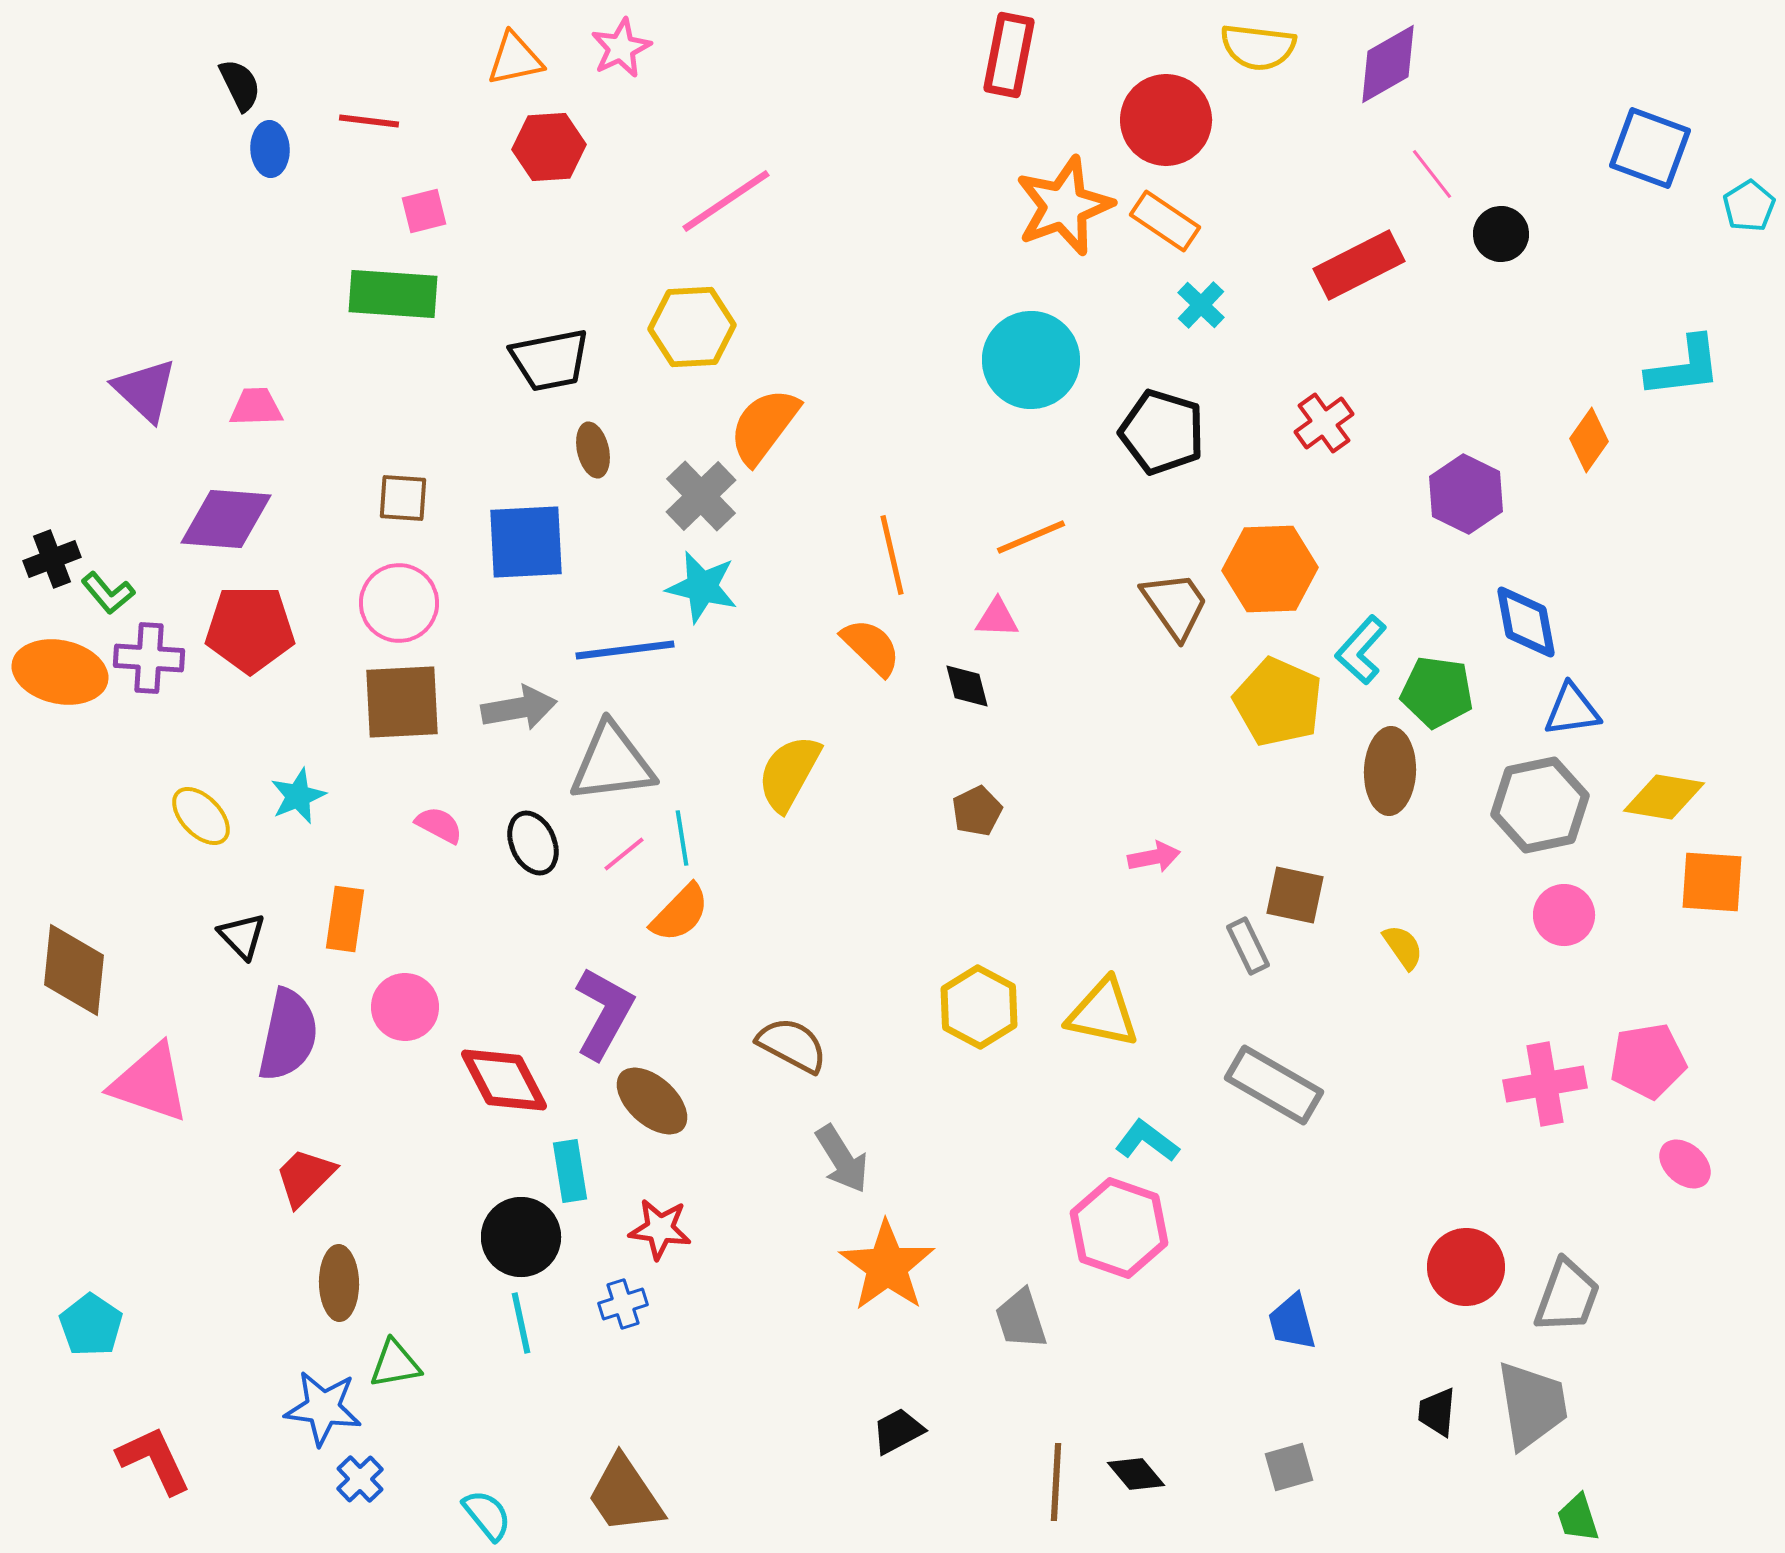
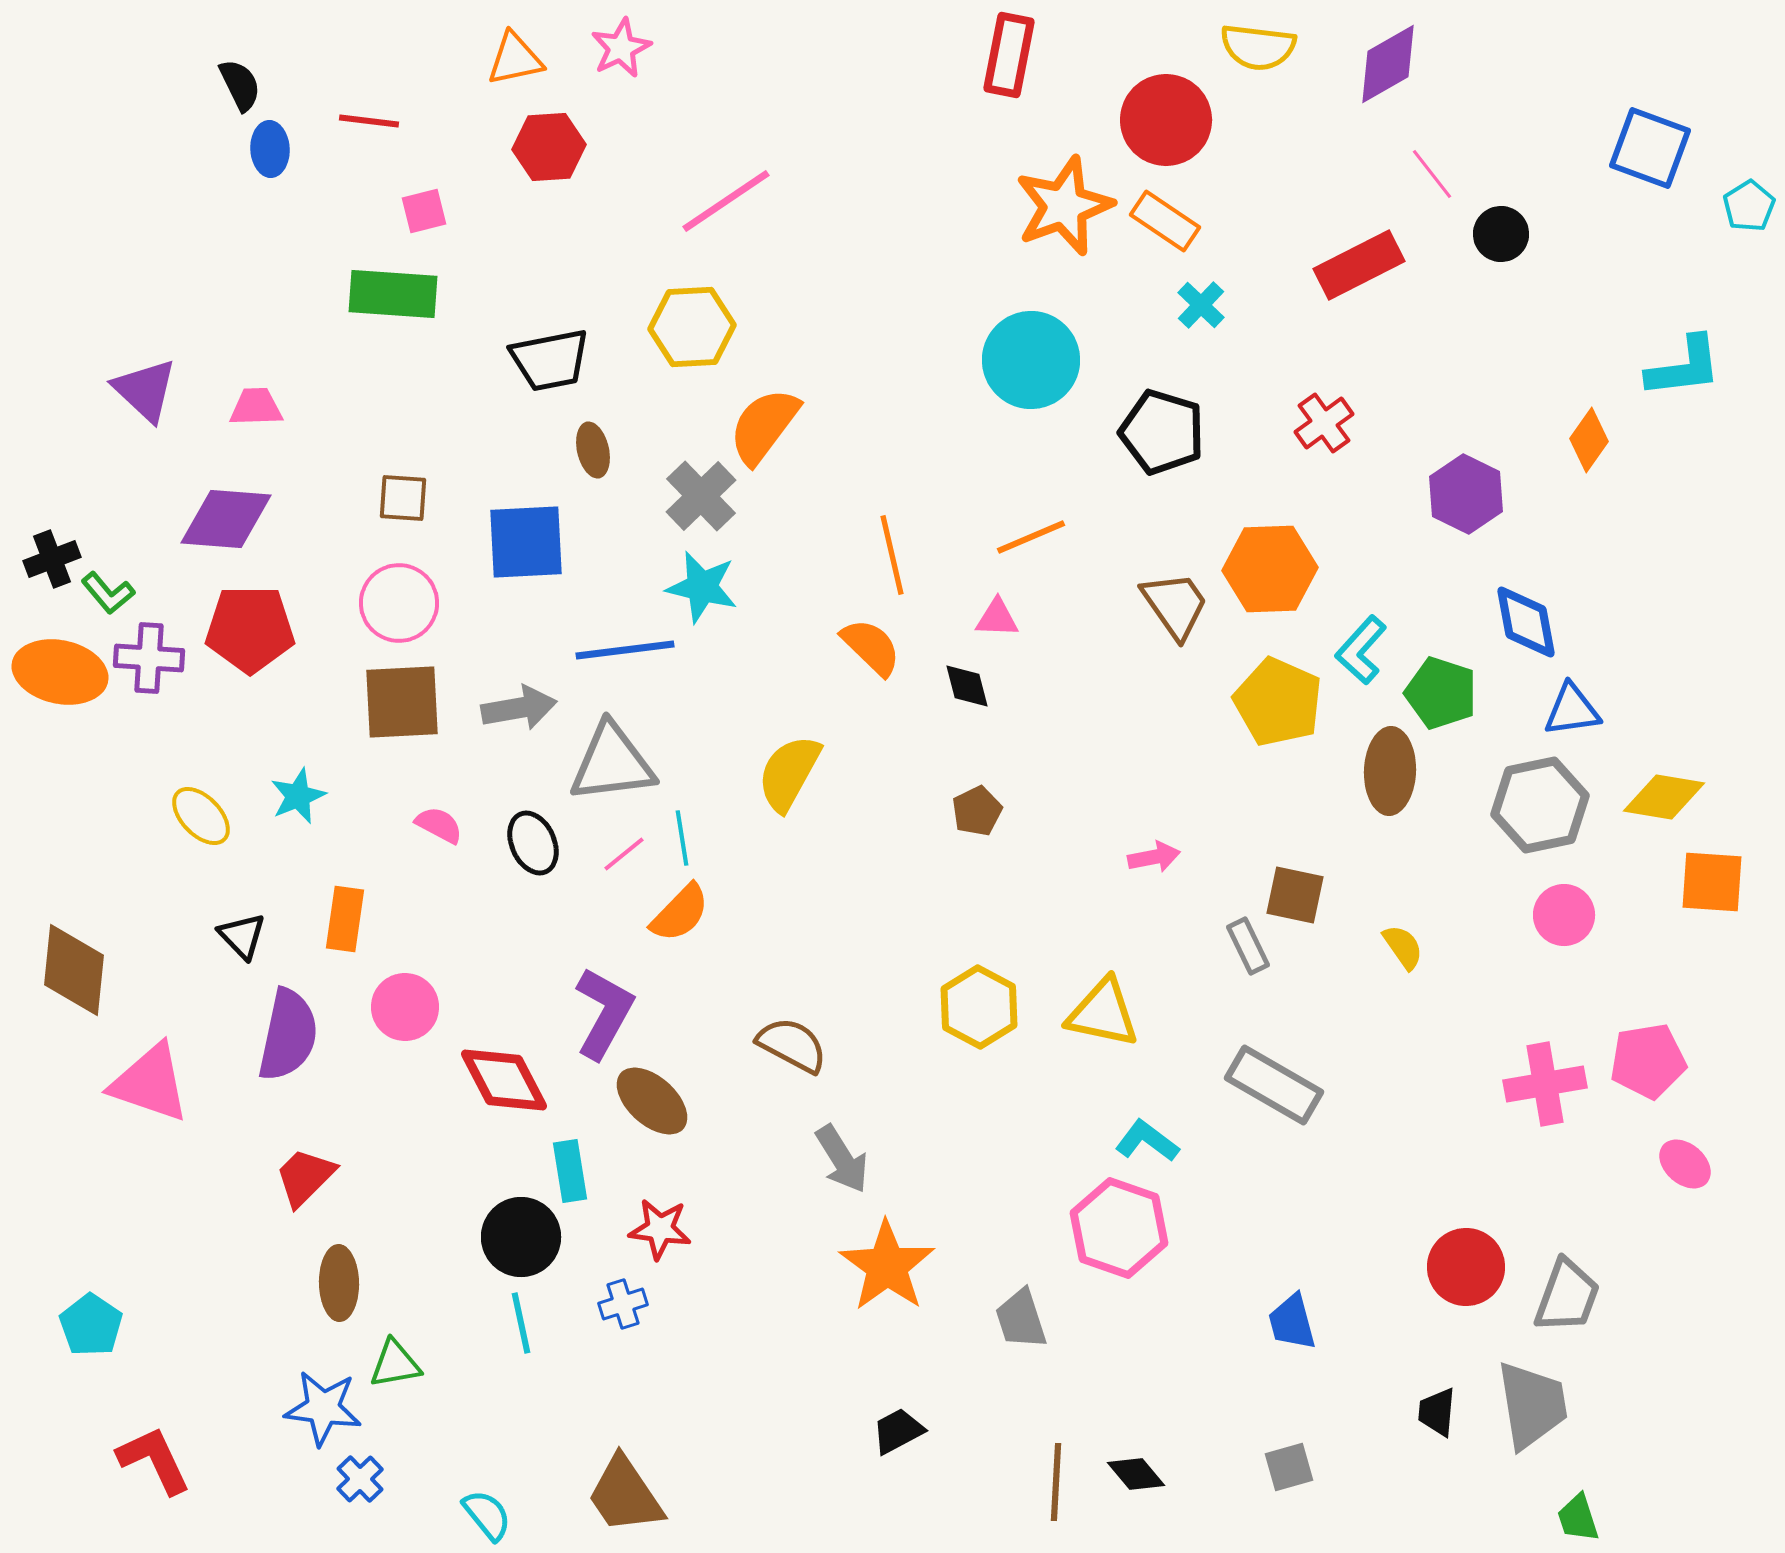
green pentagon at (1437, 692): moved 4 px right, 1 px down; rotated 10 degrees clockwise
